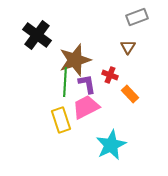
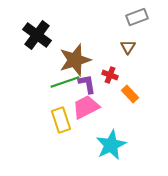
green line: rotated 68 degrees clockwise
